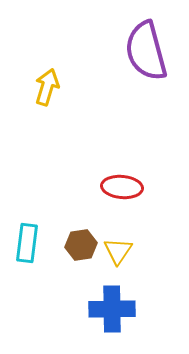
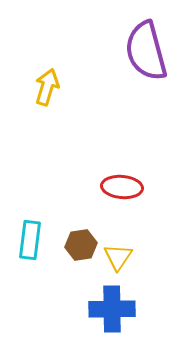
cyan rectangle: moved 3 px right, 3 px up
yellow triangle: moved 6 px down
